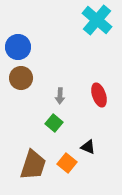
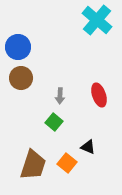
green square: moved 1 px up
